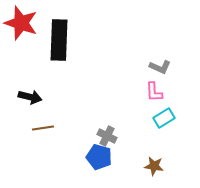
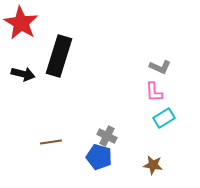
red star: rotated 12 degrees clockwise
black rectangle: moved 16 px down; rotated 15 degrees clockwise
black arrow: moved 7 px left, 23 px up
brown line: moved 8 px right, 14 px down
brown star: moved 1 px left, 1 px up
